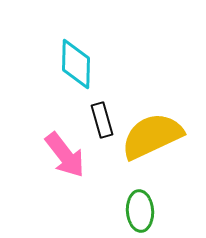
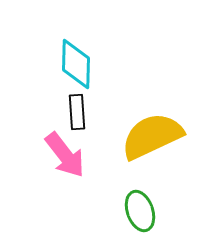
black rectangle: moved 25 px left, 8 px up; rotated 12 degrees clockwise
green ellipse: rotated 15 degrees counterclockwise
